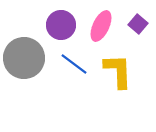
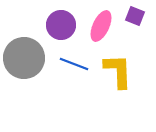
purple square: moved 3 px left, 8 px up; rotated 18 degrees counterclockwise
blue line: rotated 16 degrees counterclockwise
